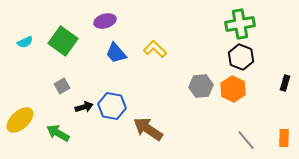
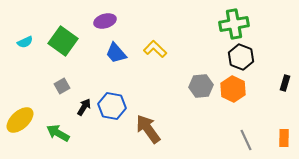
green cross: moved 6 px left
black arrow: rotated 42 degrees counterclockwise
brown arrow: rotated 20 degrees clockwise
gray line: rotated 15 degrees clockwise
